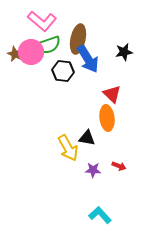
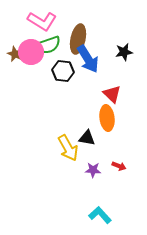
pink L-shape: rotated 8 degrees counterclockwise
